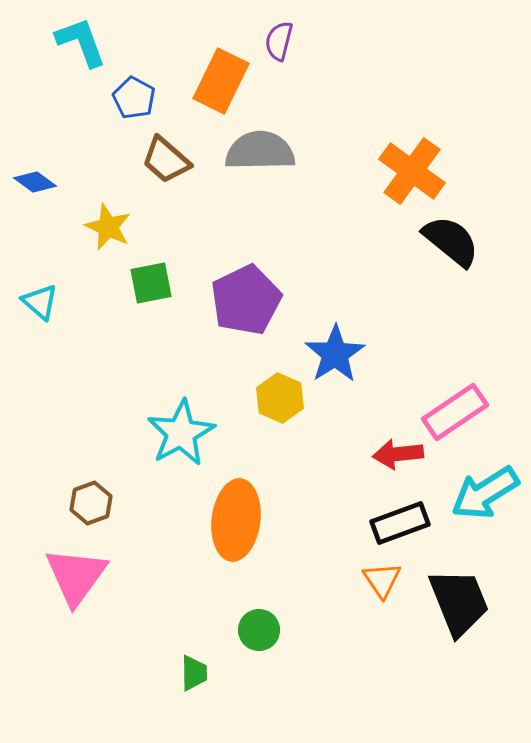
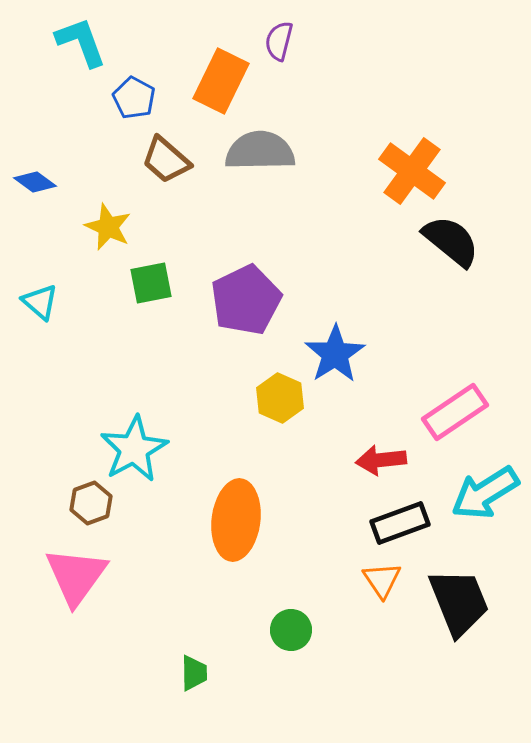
cyan star: moved 47 px left, 16 px down
red arrow: moved 17 px left, 6 px down
green circle: moved 32 px right
